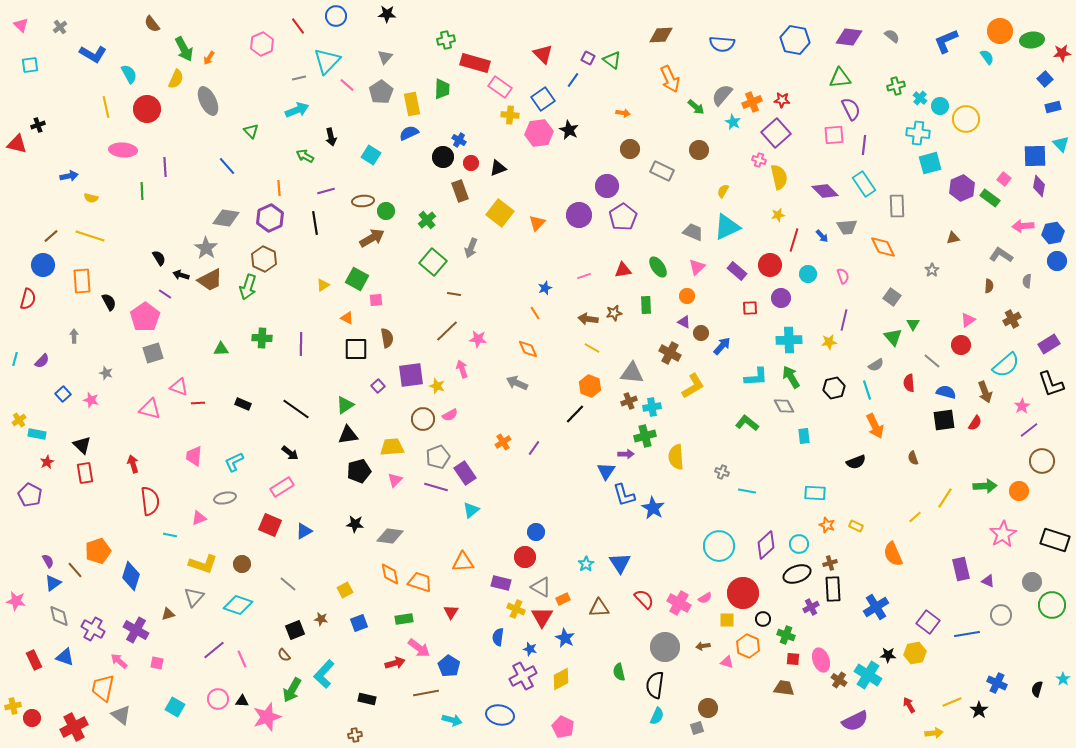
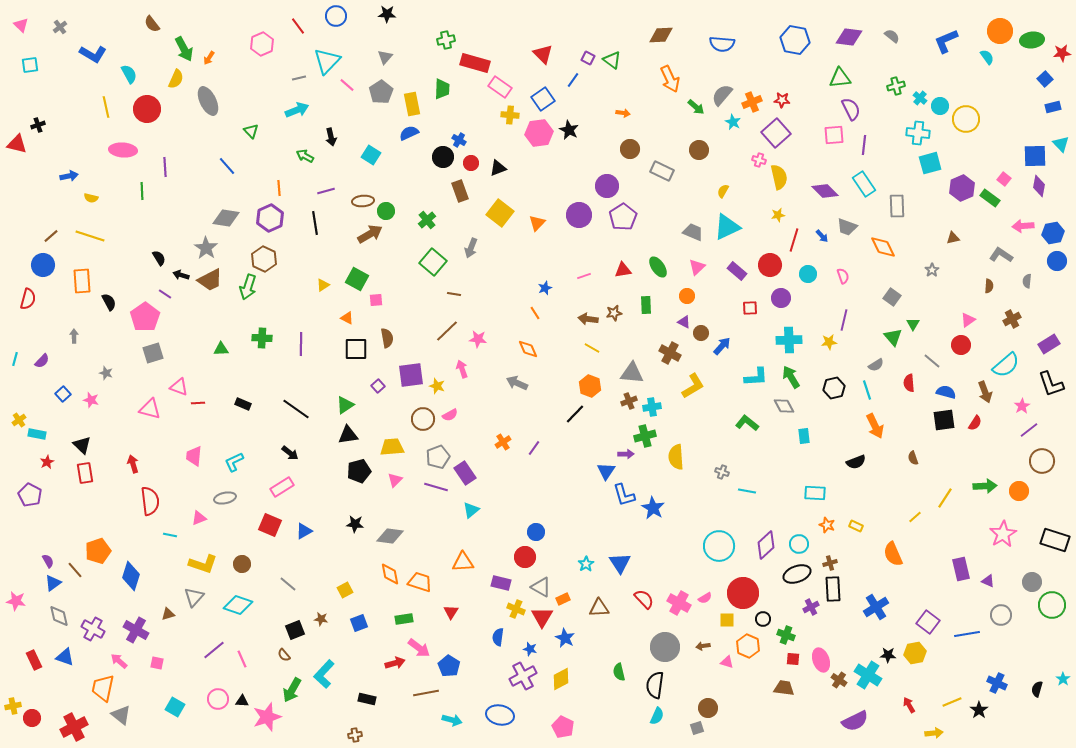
gray trapezoid at (847, 227): rotated 25 degrees clockwise
brown arrow at (372, 238): moved 2 px left, 4 px up
